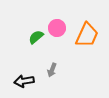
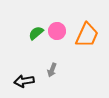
pink circle: moved 3 px down
green semicircle: moved 4 px up
